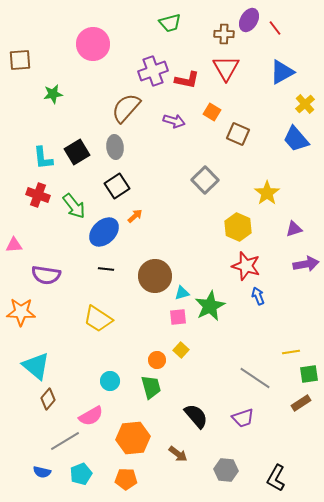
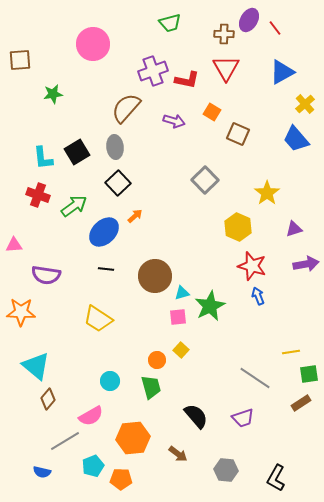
black square at (117, 186): moved 1 px right, 3 px up; rotated 10 degrees counterclockwise
green arrow at (74, 206): rotated 88 degrees counterclockwise
red star at (246, 266): moved 6 px right
cyan pentagon at (81, 474): moved 12 px right, 8 px up
orange pentagon at (126, 479): moved 5 px left
